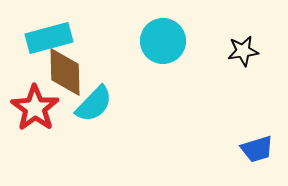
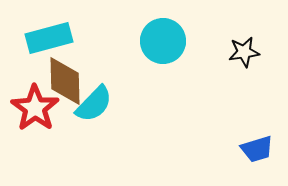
black star: moved 1 px right, 1 px down
brown diamond: moved 9 px down
